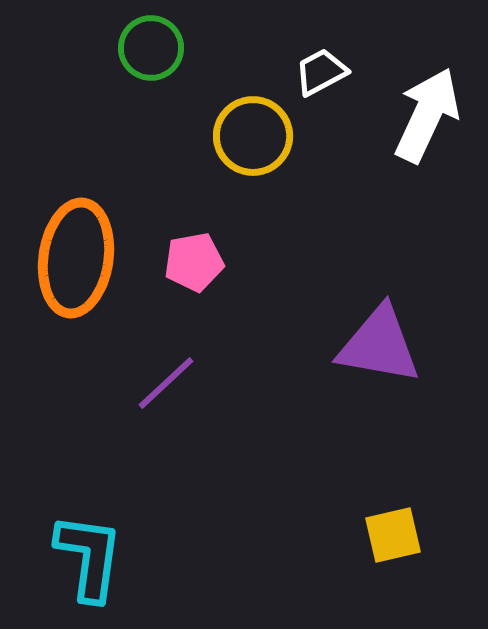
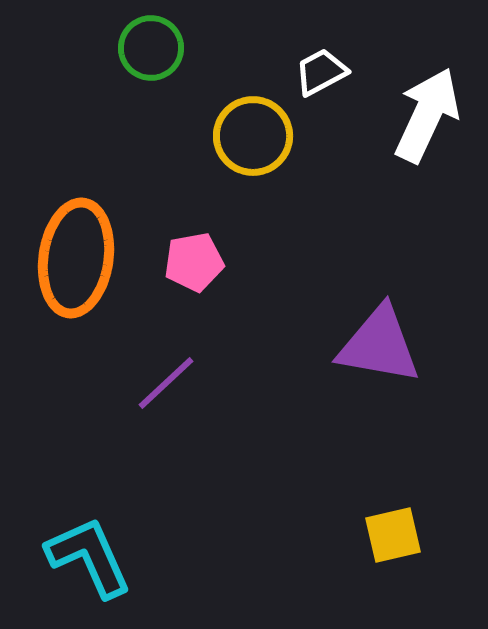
cyan L-shape: rotated 32 degrees counterclockwise
